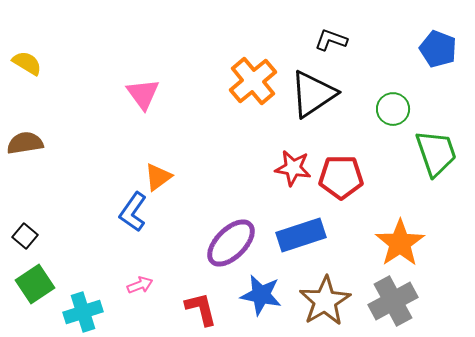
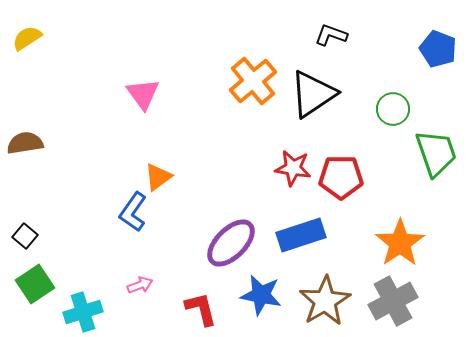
black L-shape: moved 5 px up
yellow semicircle: moved 25 px up; rotated 64 degrees counterclockwise
